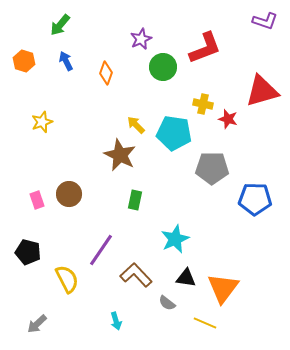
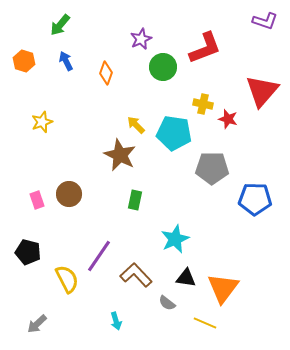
red triangle: rotated 33 degrees counterclockwise
purple line: moved 2 px left, 6 px down
